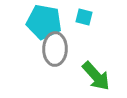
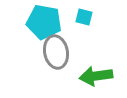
gray ellipse: moved 1 px right, 3 px down; rotated 12 degrees counterclockwise
green arrow: rotated 124 degrees clockwise
